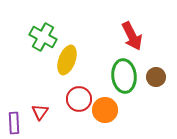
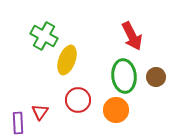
green cross: moved 1 px right, 1 px up
red circle: moved 1 px left, 1 px down
orange circle: moved 11 px right
purple rectangle: moved 4 px right
